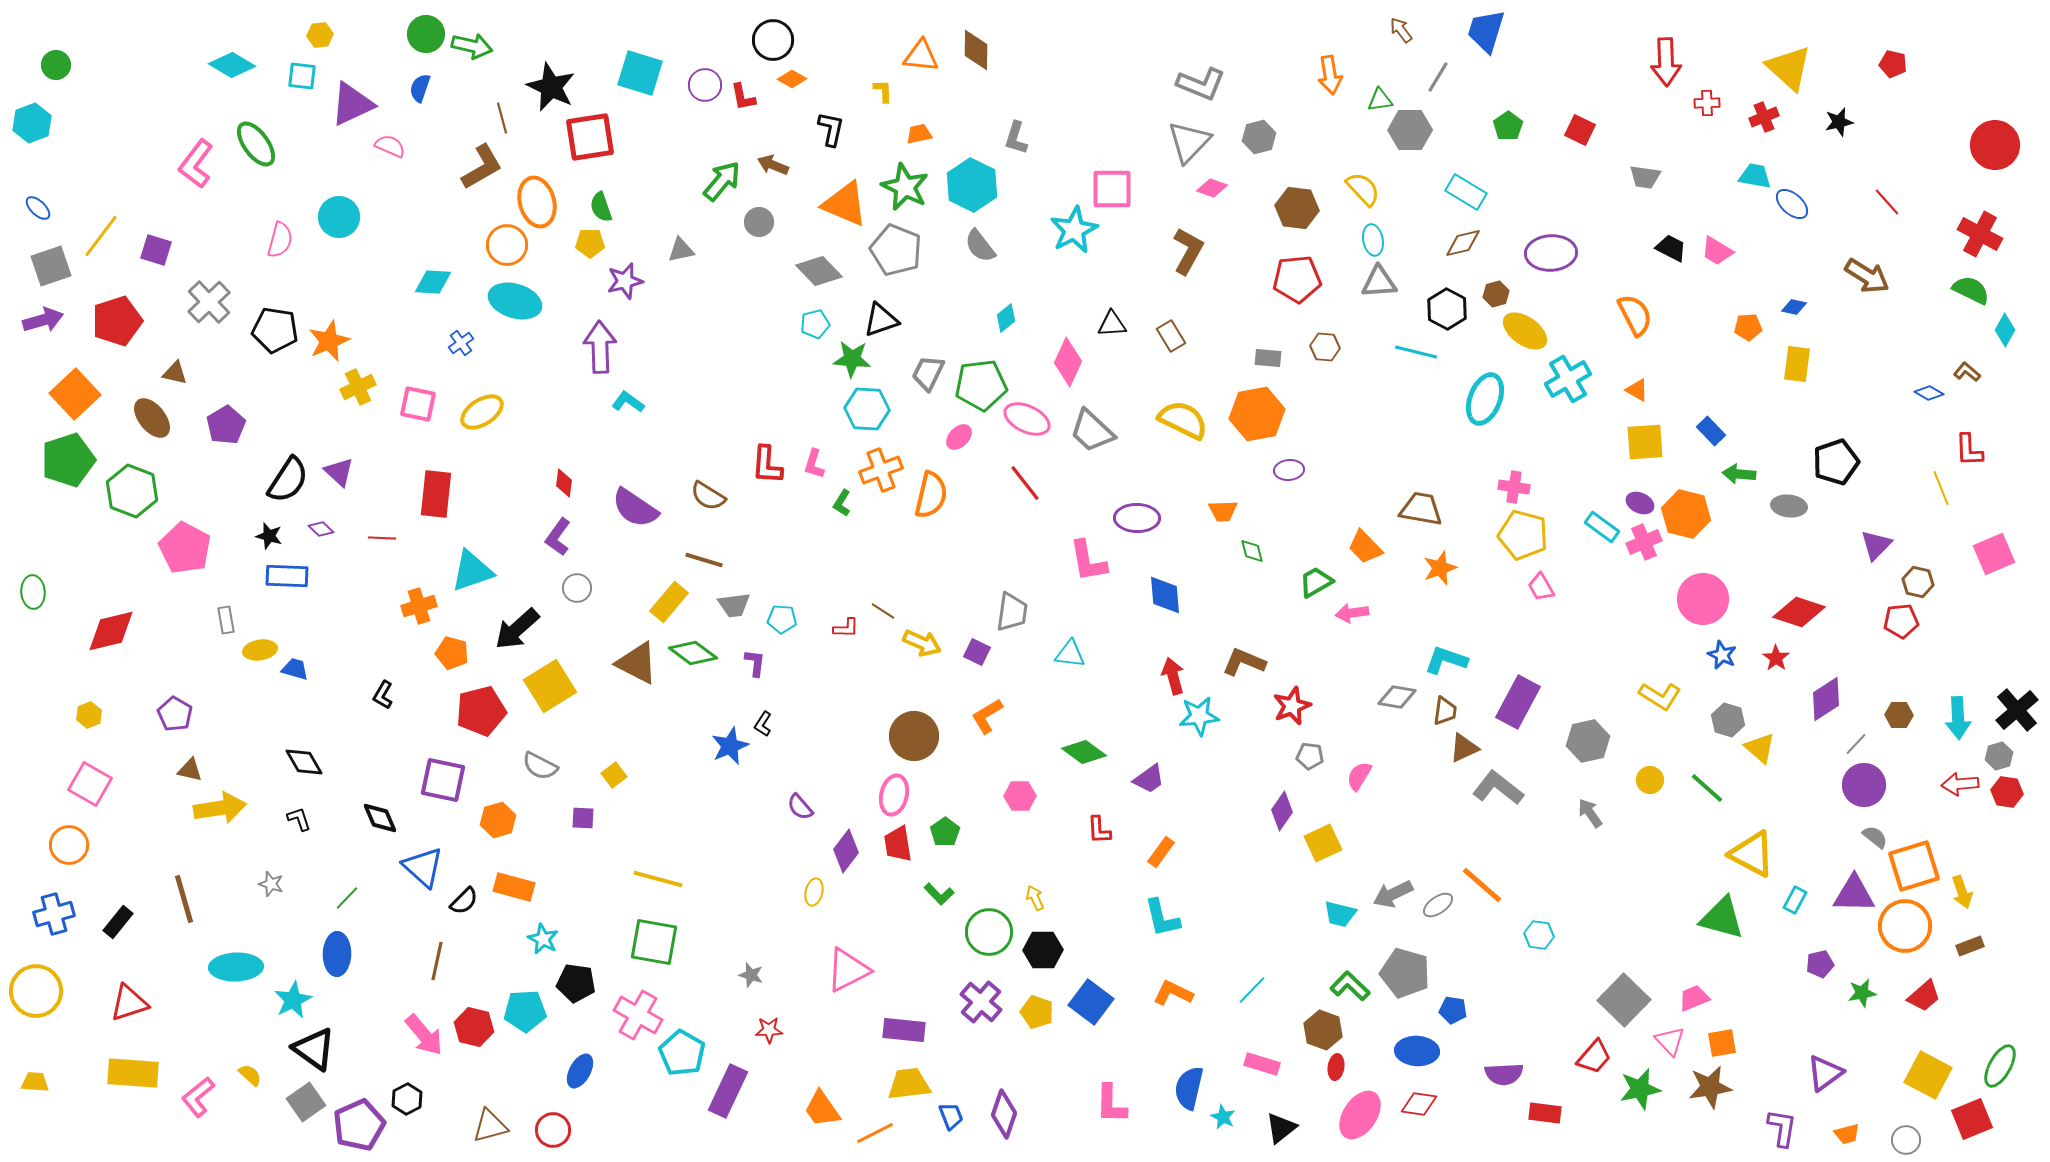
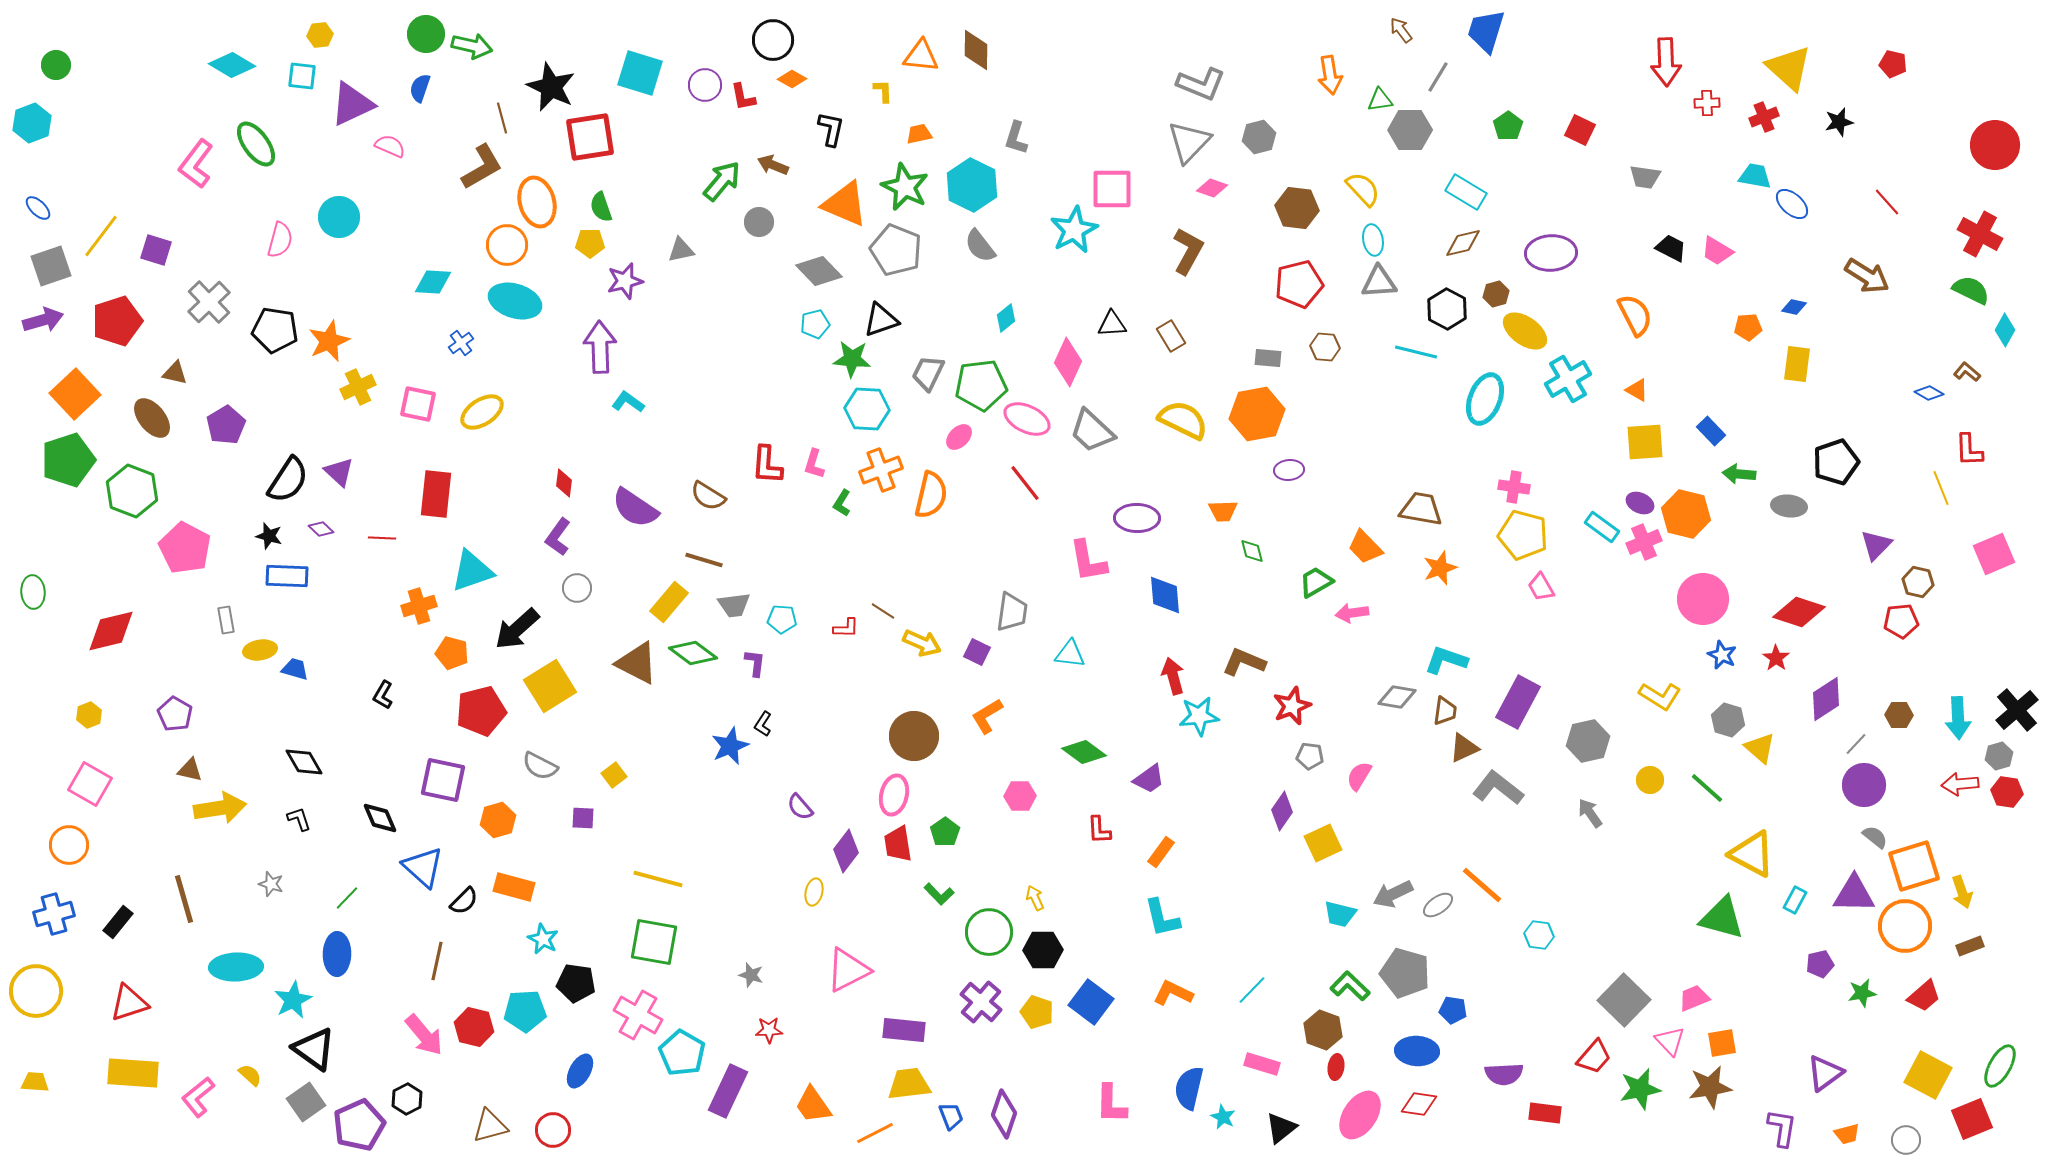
red pentagon at (1297, 279): moved 2 px right, 5 px down; rotated 9 degrees counterclockwise
orange trapezoid at (822, 1109): moved 9 px left, 4 px up
